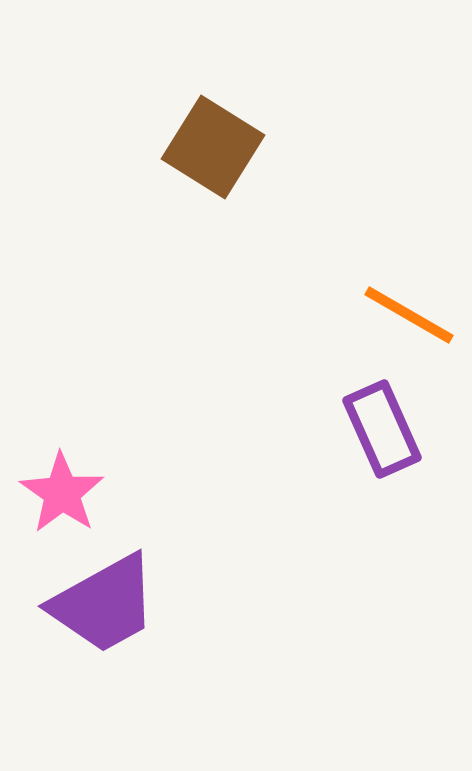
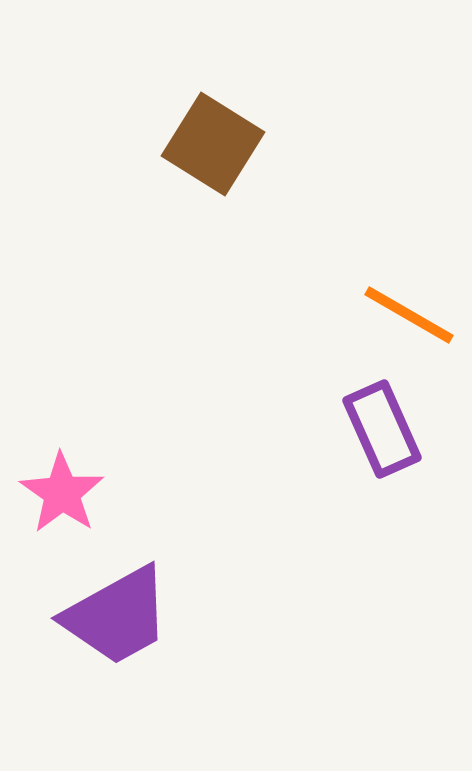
brown square: moved 3 px up
purple trapezoid: moved 13 px right, 12 px down
